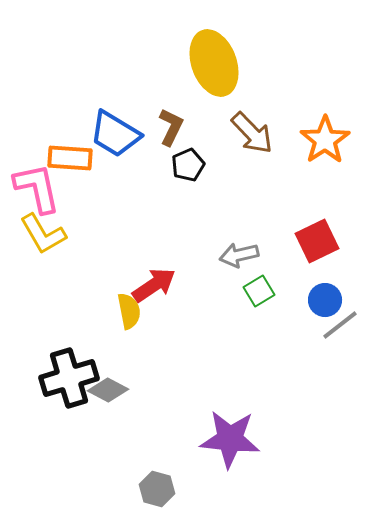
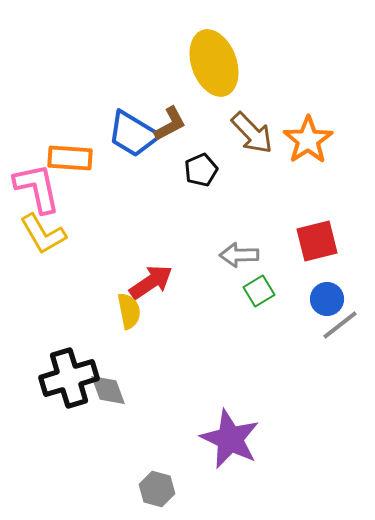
brown L-shape: moved 1 px left, 3 px up; rotated 36 degrees clockwise
blue trapezoid: moved 18 px right
orange star: moved 17 px left
black pentagon: moved 13 px right, 5 px down
red square: rotated 12 degrees clockwise
gray arrow: rotated 12 degrees clockwise
red arrow: moved 3 px left, 3 px up
blue circle: moved 2 px right, 1 px up
gray diamond: rotated 42 degrees clockwise
purple star: rotated 20 degrees clockwise
